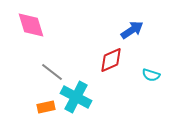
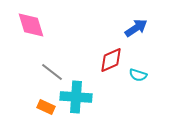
blue arrow: moved 4 px right, 2 px up
cyan semicircle: moved 13 px left
cyan cross: rotated 24 degrees counterclockwise
orange rectangle: rotated 36 degrees clockwise
